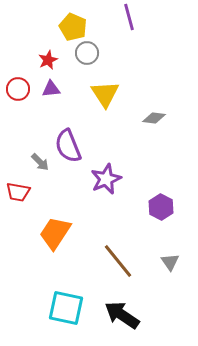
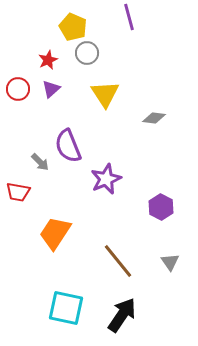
purple triangle: rotated 36 degrees counterclockwise
black arrow: rotated 90 degrees clockwise
